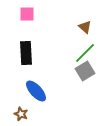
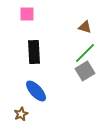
brown triangle: rotated 24 degrees counterclockwise
black rectangle: moved 8 px right, 1 px up
brown star: rotated 24 degrees clockwise
